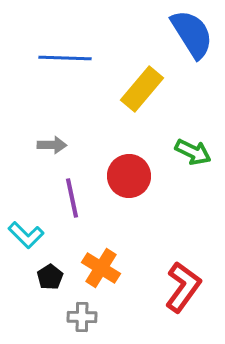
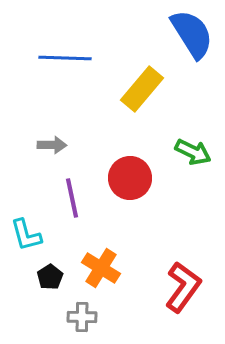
red circle: moved 1 px right, 2 px down
cyan L-shape: rotated 30 degrees clockwise
